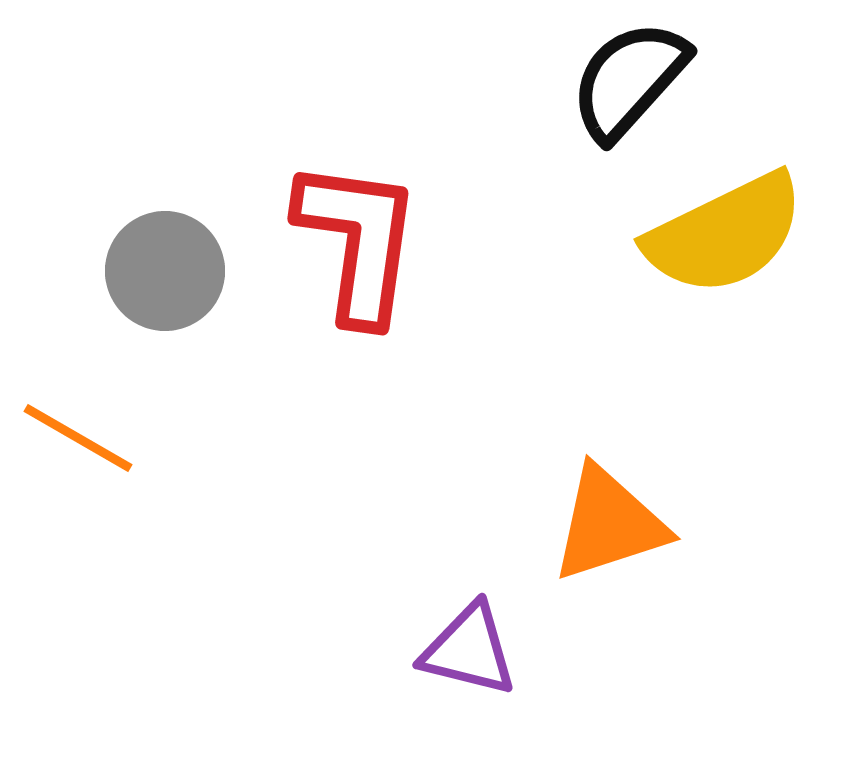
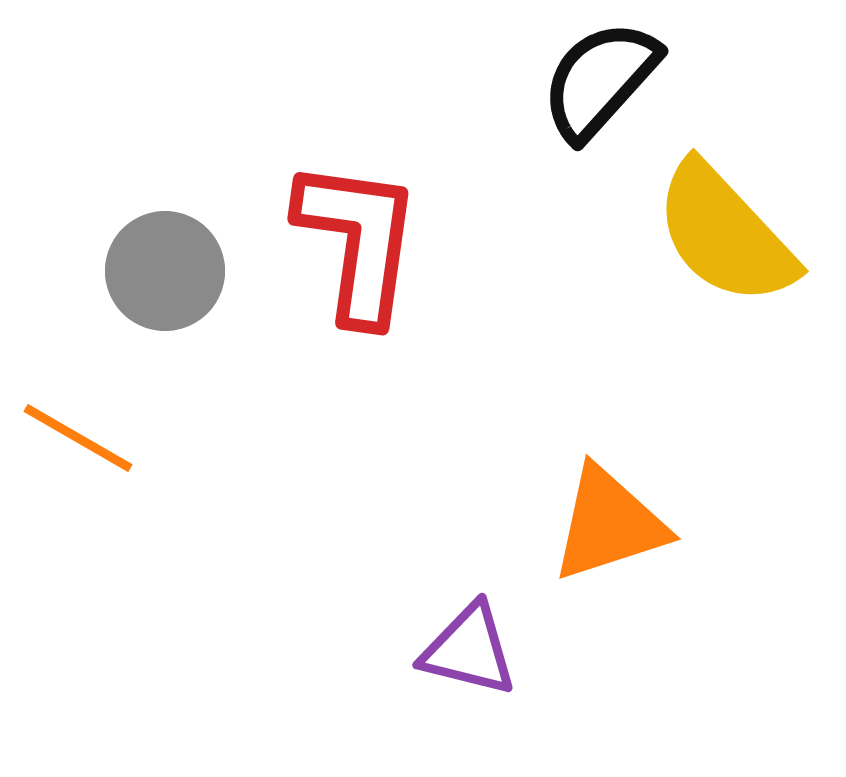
black semicircle: moved 29 px left
yellow semicircle: rotated 73 degrees clockwise
